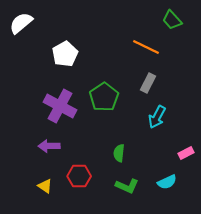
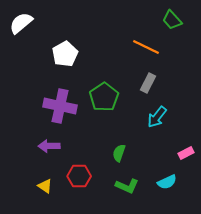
purple cross: rotated 16 degrees counterclockwise
cyan arrow: rotated 10 degrees clockwise
green semicircle: rotated 12 degrees clockwise
